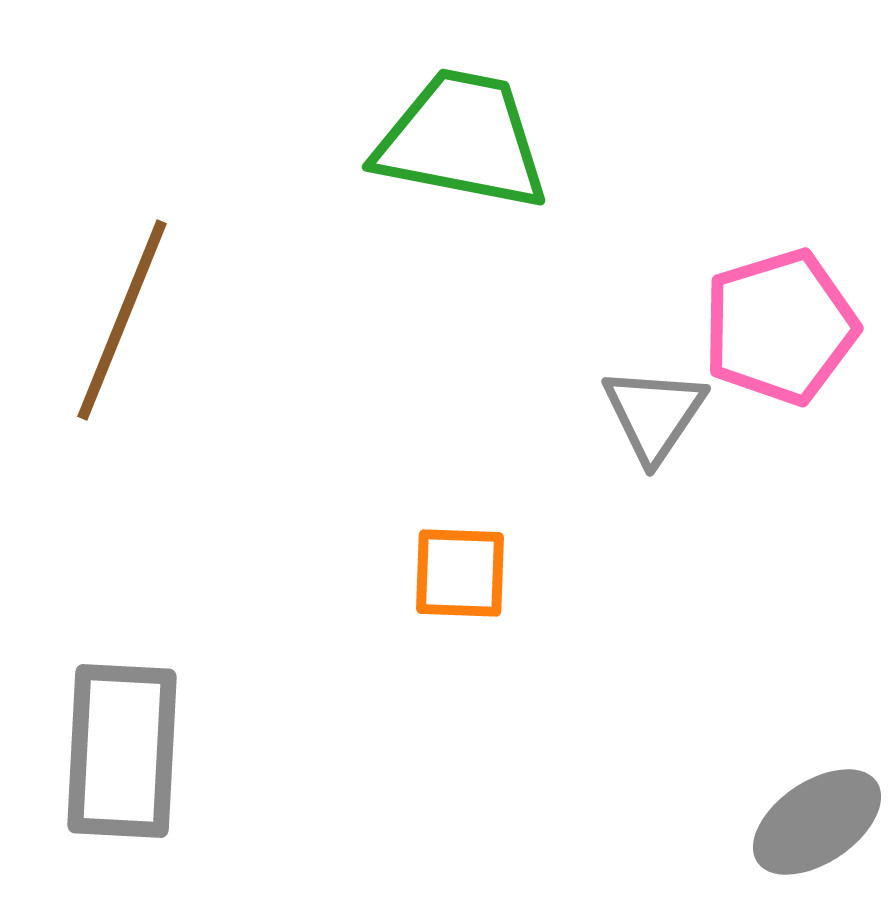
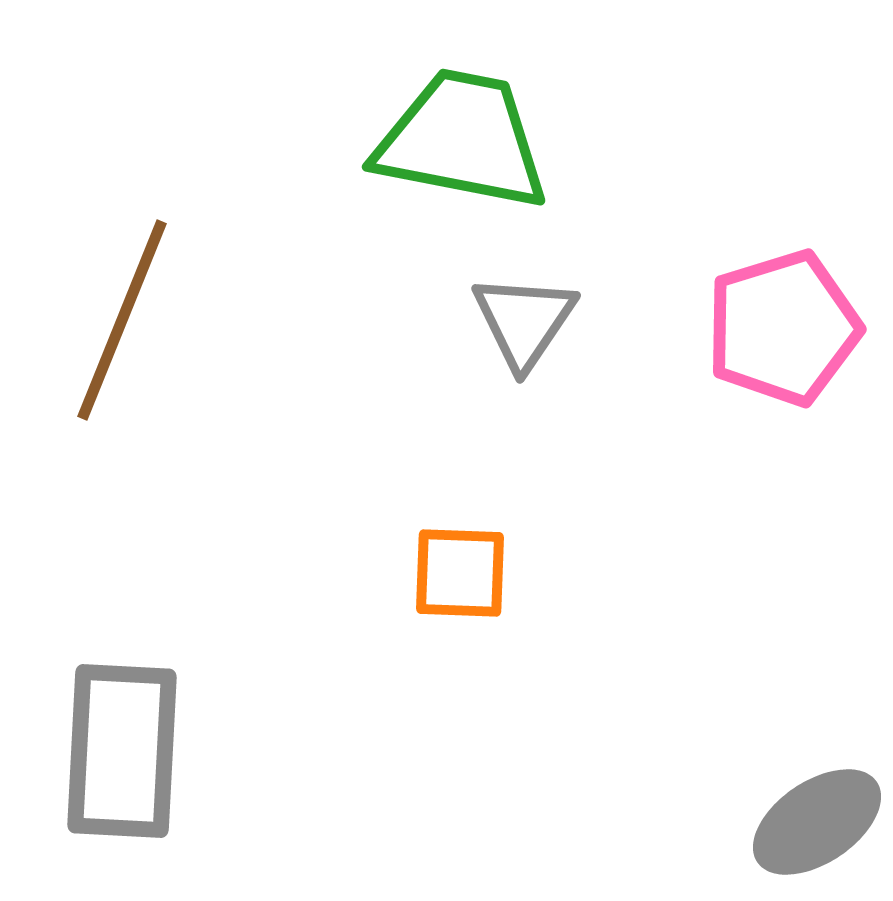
pink pentagon: moved 3 px right, 1 px down
gray triangle: moved 130 px left, 93 px up
